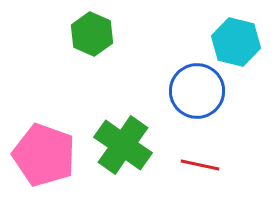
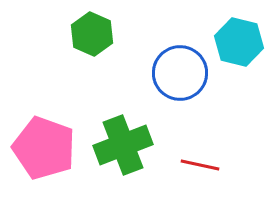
cyan hexagon: moved 3 px right
blue circle: moved 17 px left, 18 px up
green cross: rotated 34 degrees clockwise
pink pentagon: moved 7 px up
